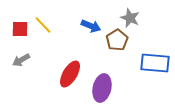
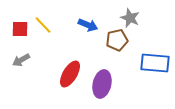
blue arrow: moved 3 px left, 1 px up
brown pentagon: rotated 20 degrees clockwise
purple ellipse: moved 4 px up
